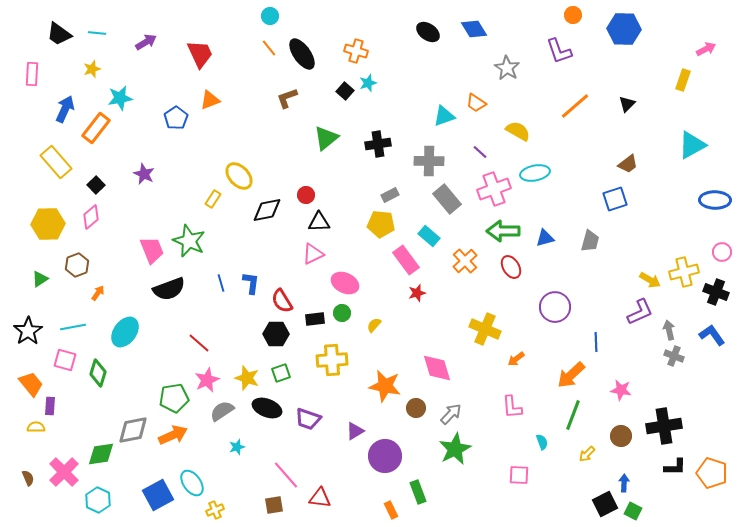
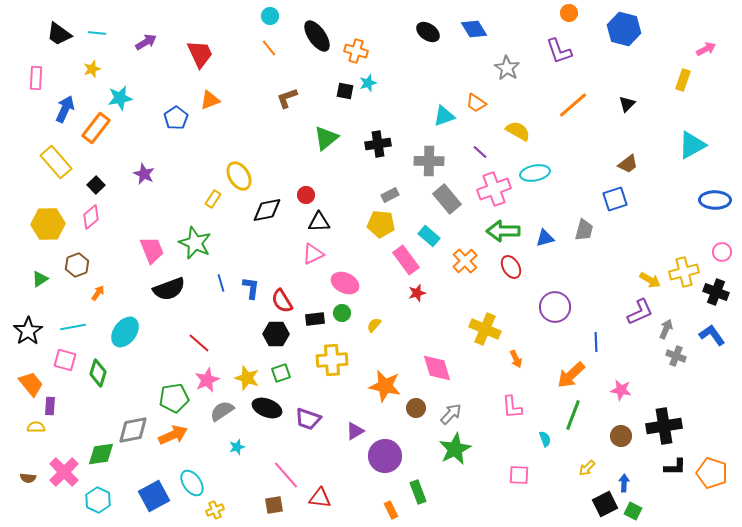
orange circle at (573, 15): moved 4 px left, 2 px up
blue hexagon at (624, 29): rotated 12 degrees clockwise
black ellipse at (302, 54): moved 15 px right, 18 px up
pink rectangle at (32, 74): moved 4 px right, 4 px down
black square at (345, 91): rotated 30 degrees counterclockwise
orange line at (575, 106): moved 2 px left, 1 px up
yellow ellipse at (239, 176): rotated 12 degrees clockwise
green star at (189, 241): moved 6 px right, 2 px down
gray trapezoid at (590, 241): moved 6 px left, 11 px up
blue L-shape at (251, 283): moved 5 px down
gray arrow at (669, 330): moved 3 px left, 1 px up; rotated 36 degrees clockwise
gray cross at (674, 356): moved 2 px right
orange arrow at (516, 359): rotated 78 degrees counterclockwise
cyan semicircle at (542, 442): moved 3 px right, 3 px up
yellow arrow at (587, 454): moved 14 px down
brown semicircle at (28, 478): rotated 119 degrees clockwise
blue square at (158, 495): moved 4 px left, 1 px down
